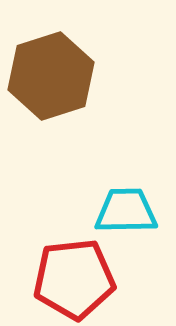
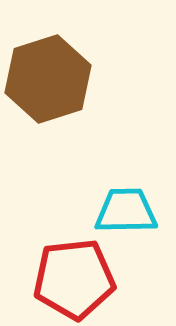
brown hexagon: moved 3 px left, 3 px down
